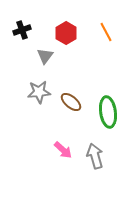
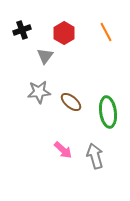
red hexagon: moved 2 px left
